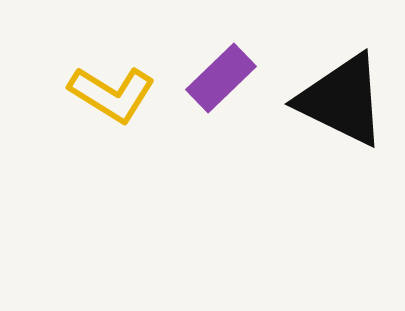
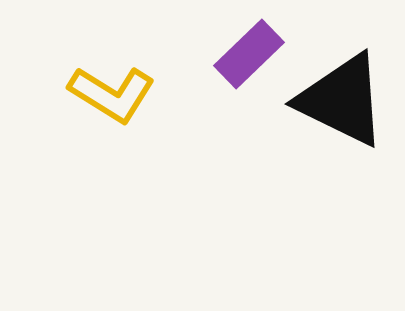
purple rectangle: moved 28 px right, 24 px up
